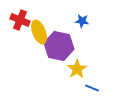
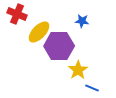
red cross: moved 3 px left, 6 px up
yellow ellipse: rotated 65 degrees clockwise
purple hexagon: rotated 12 degrees counterclockwise
yellow star: moved 1 px right, 1 px down
